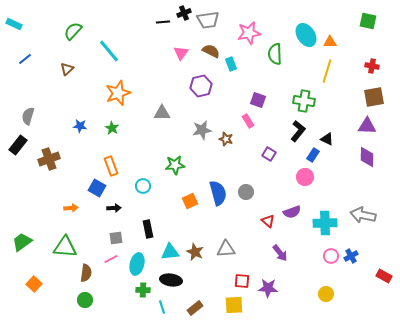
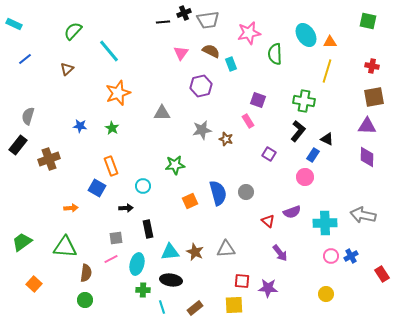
black arrow at (114, 208): moved 12 px right
red rectangle at (384, 276): moved 2 px left, 2 px up; rotated 28 degrees clockwise
